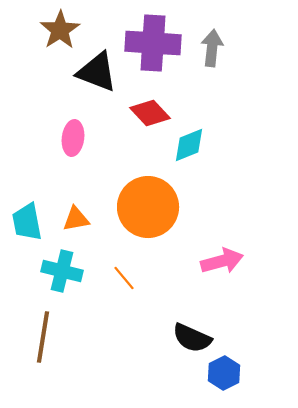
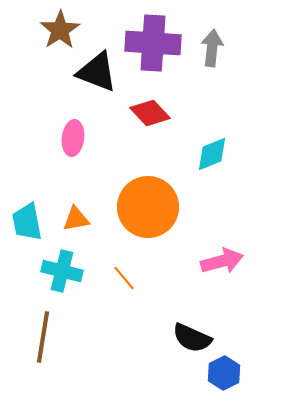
cyan diamond: moved 23 px right, 9 px down
